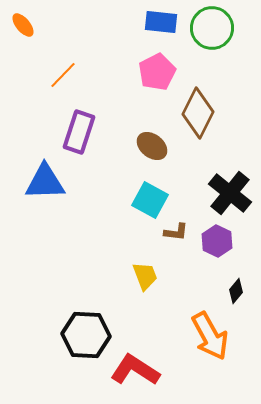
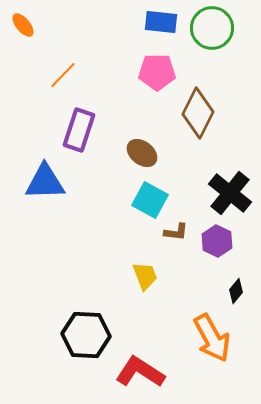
pink pentagon: rotated 27 degrees clockwise
purple rectangle: moved 2 px up
brown ellipse: moved 10 px left, 7 px down
orange arrow: moved 2 px right, 2 px down
red L-shape: moved 5 px right, 2 px down
